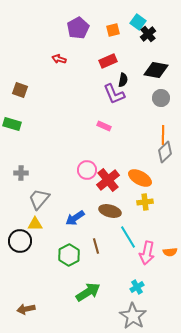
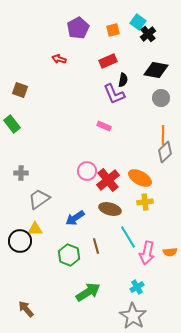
green rectangle: rotated 36 degrees clockwise
pink circle: moved 1 px down
gray trapezoid: rotated 15 degrees clockwise
brown ellipse: moved 2 px up
yellow triangle: moved 5 px down
green hexagon: rotated 10 degrees counterclockwise
brown arrow: rotated 60 degrees clockwise
